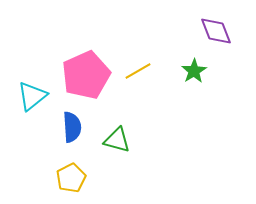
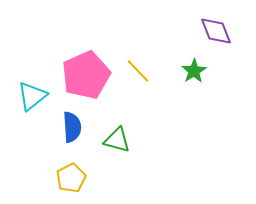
yellow line: rotated 76 degrees clockwise
